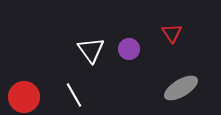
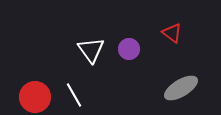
red triangle: rotated 20 degrees counterclockwise
red circle: moved 11 px right
